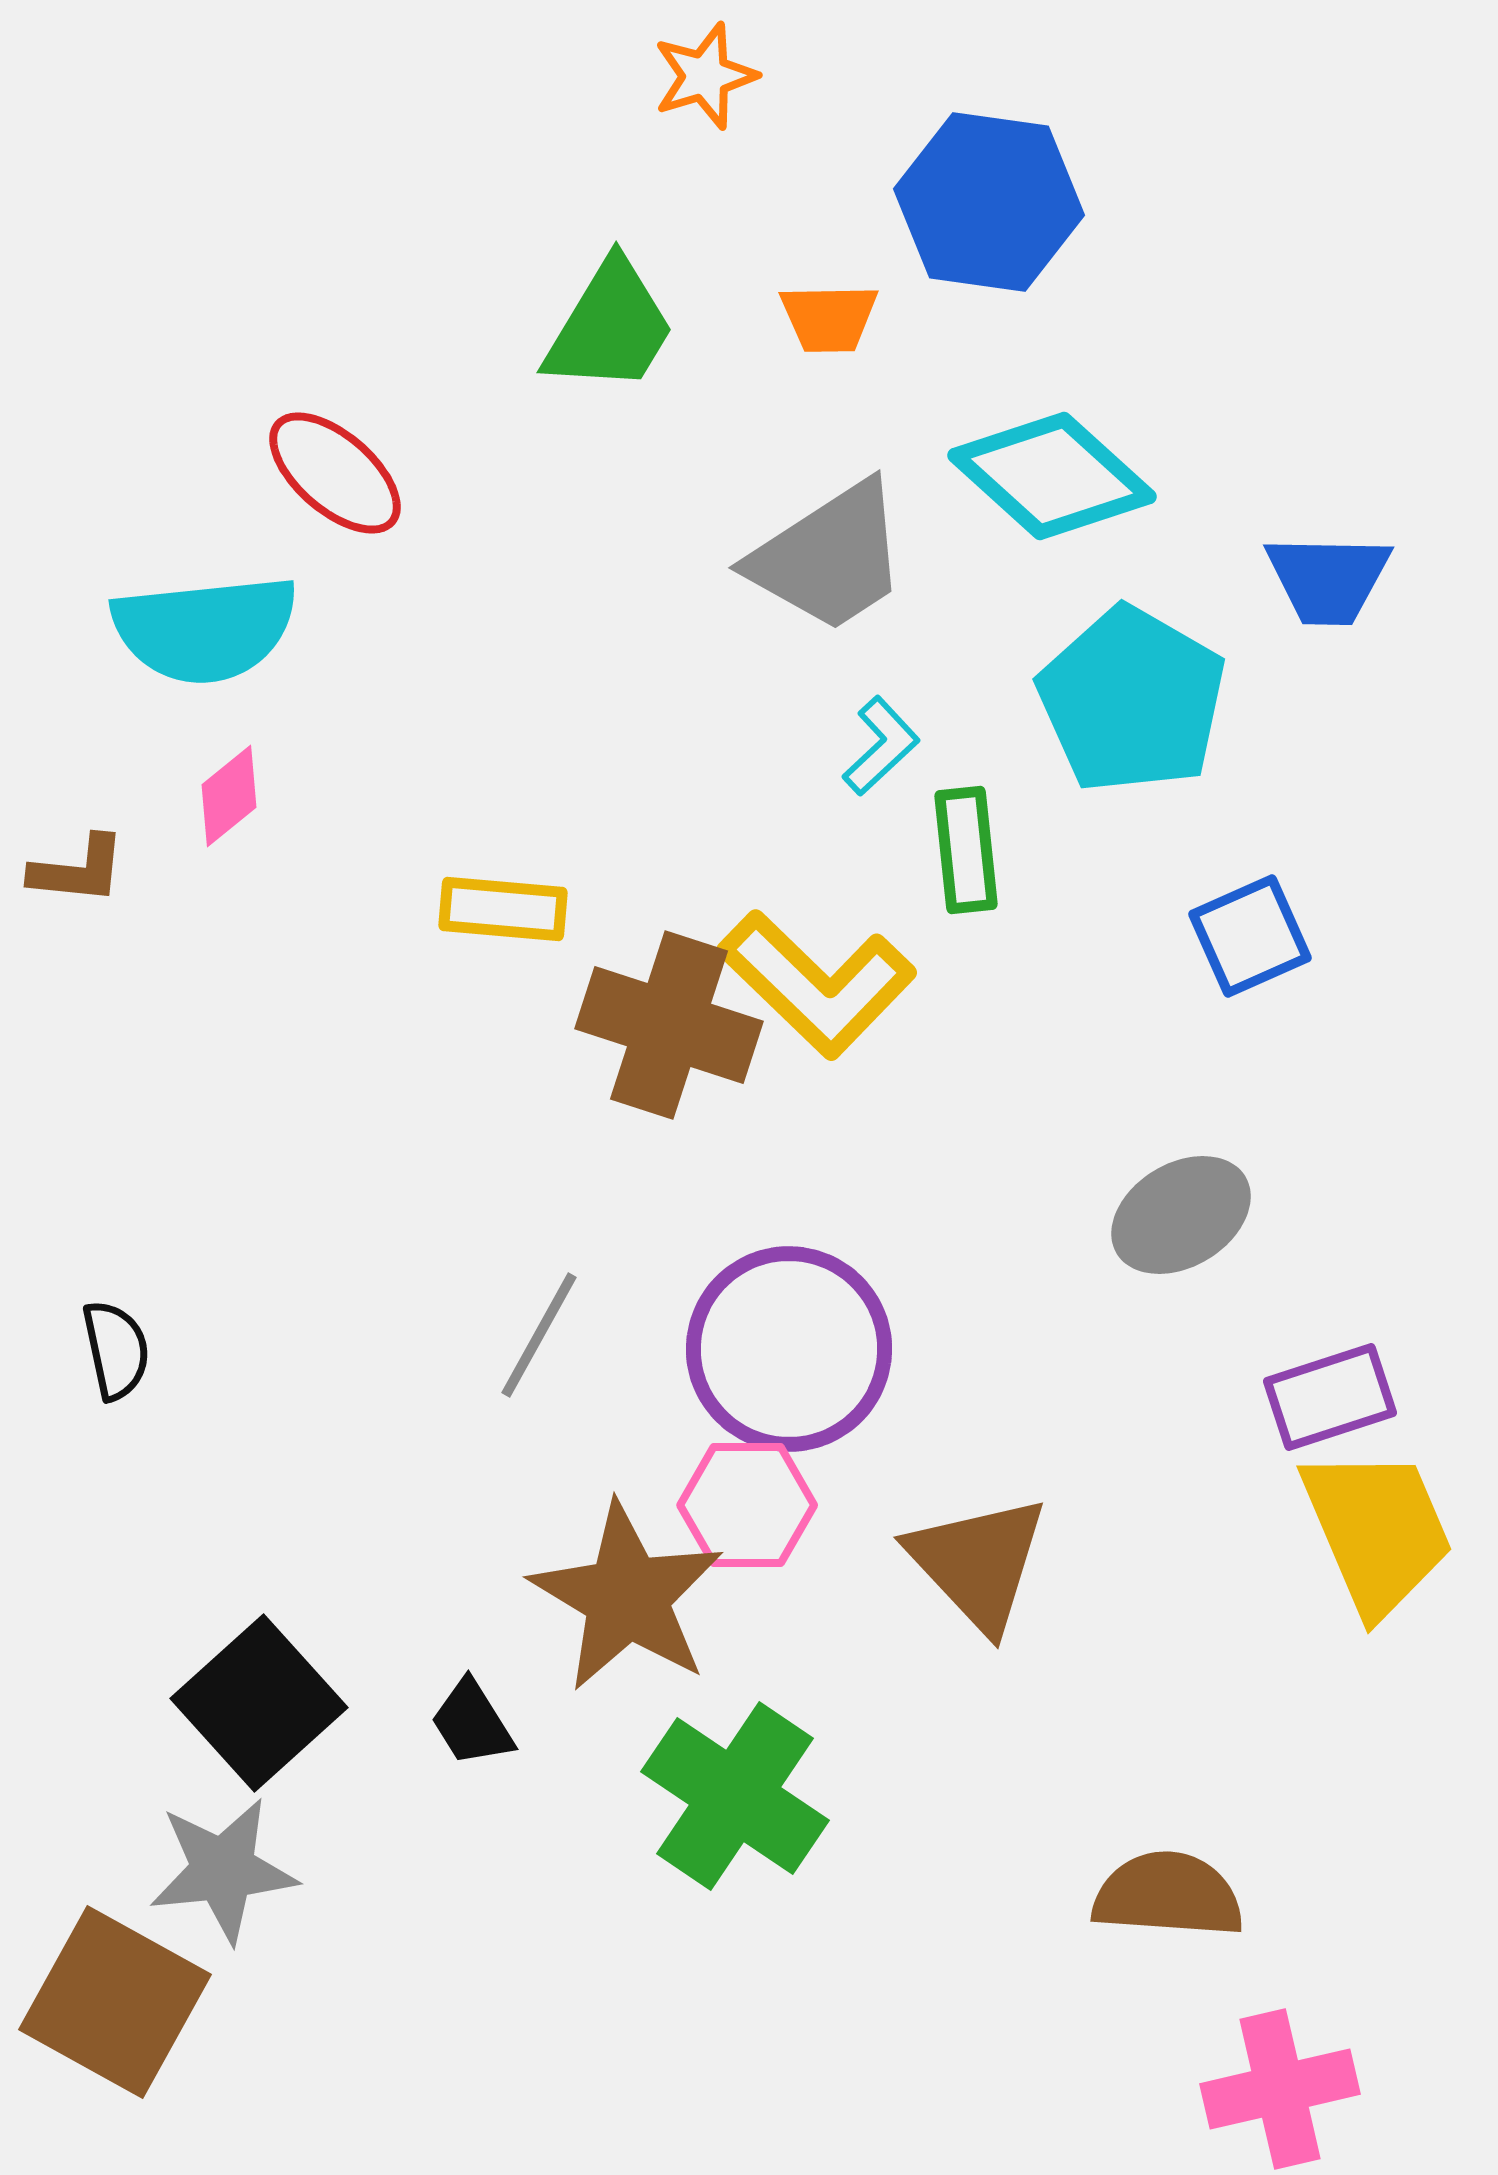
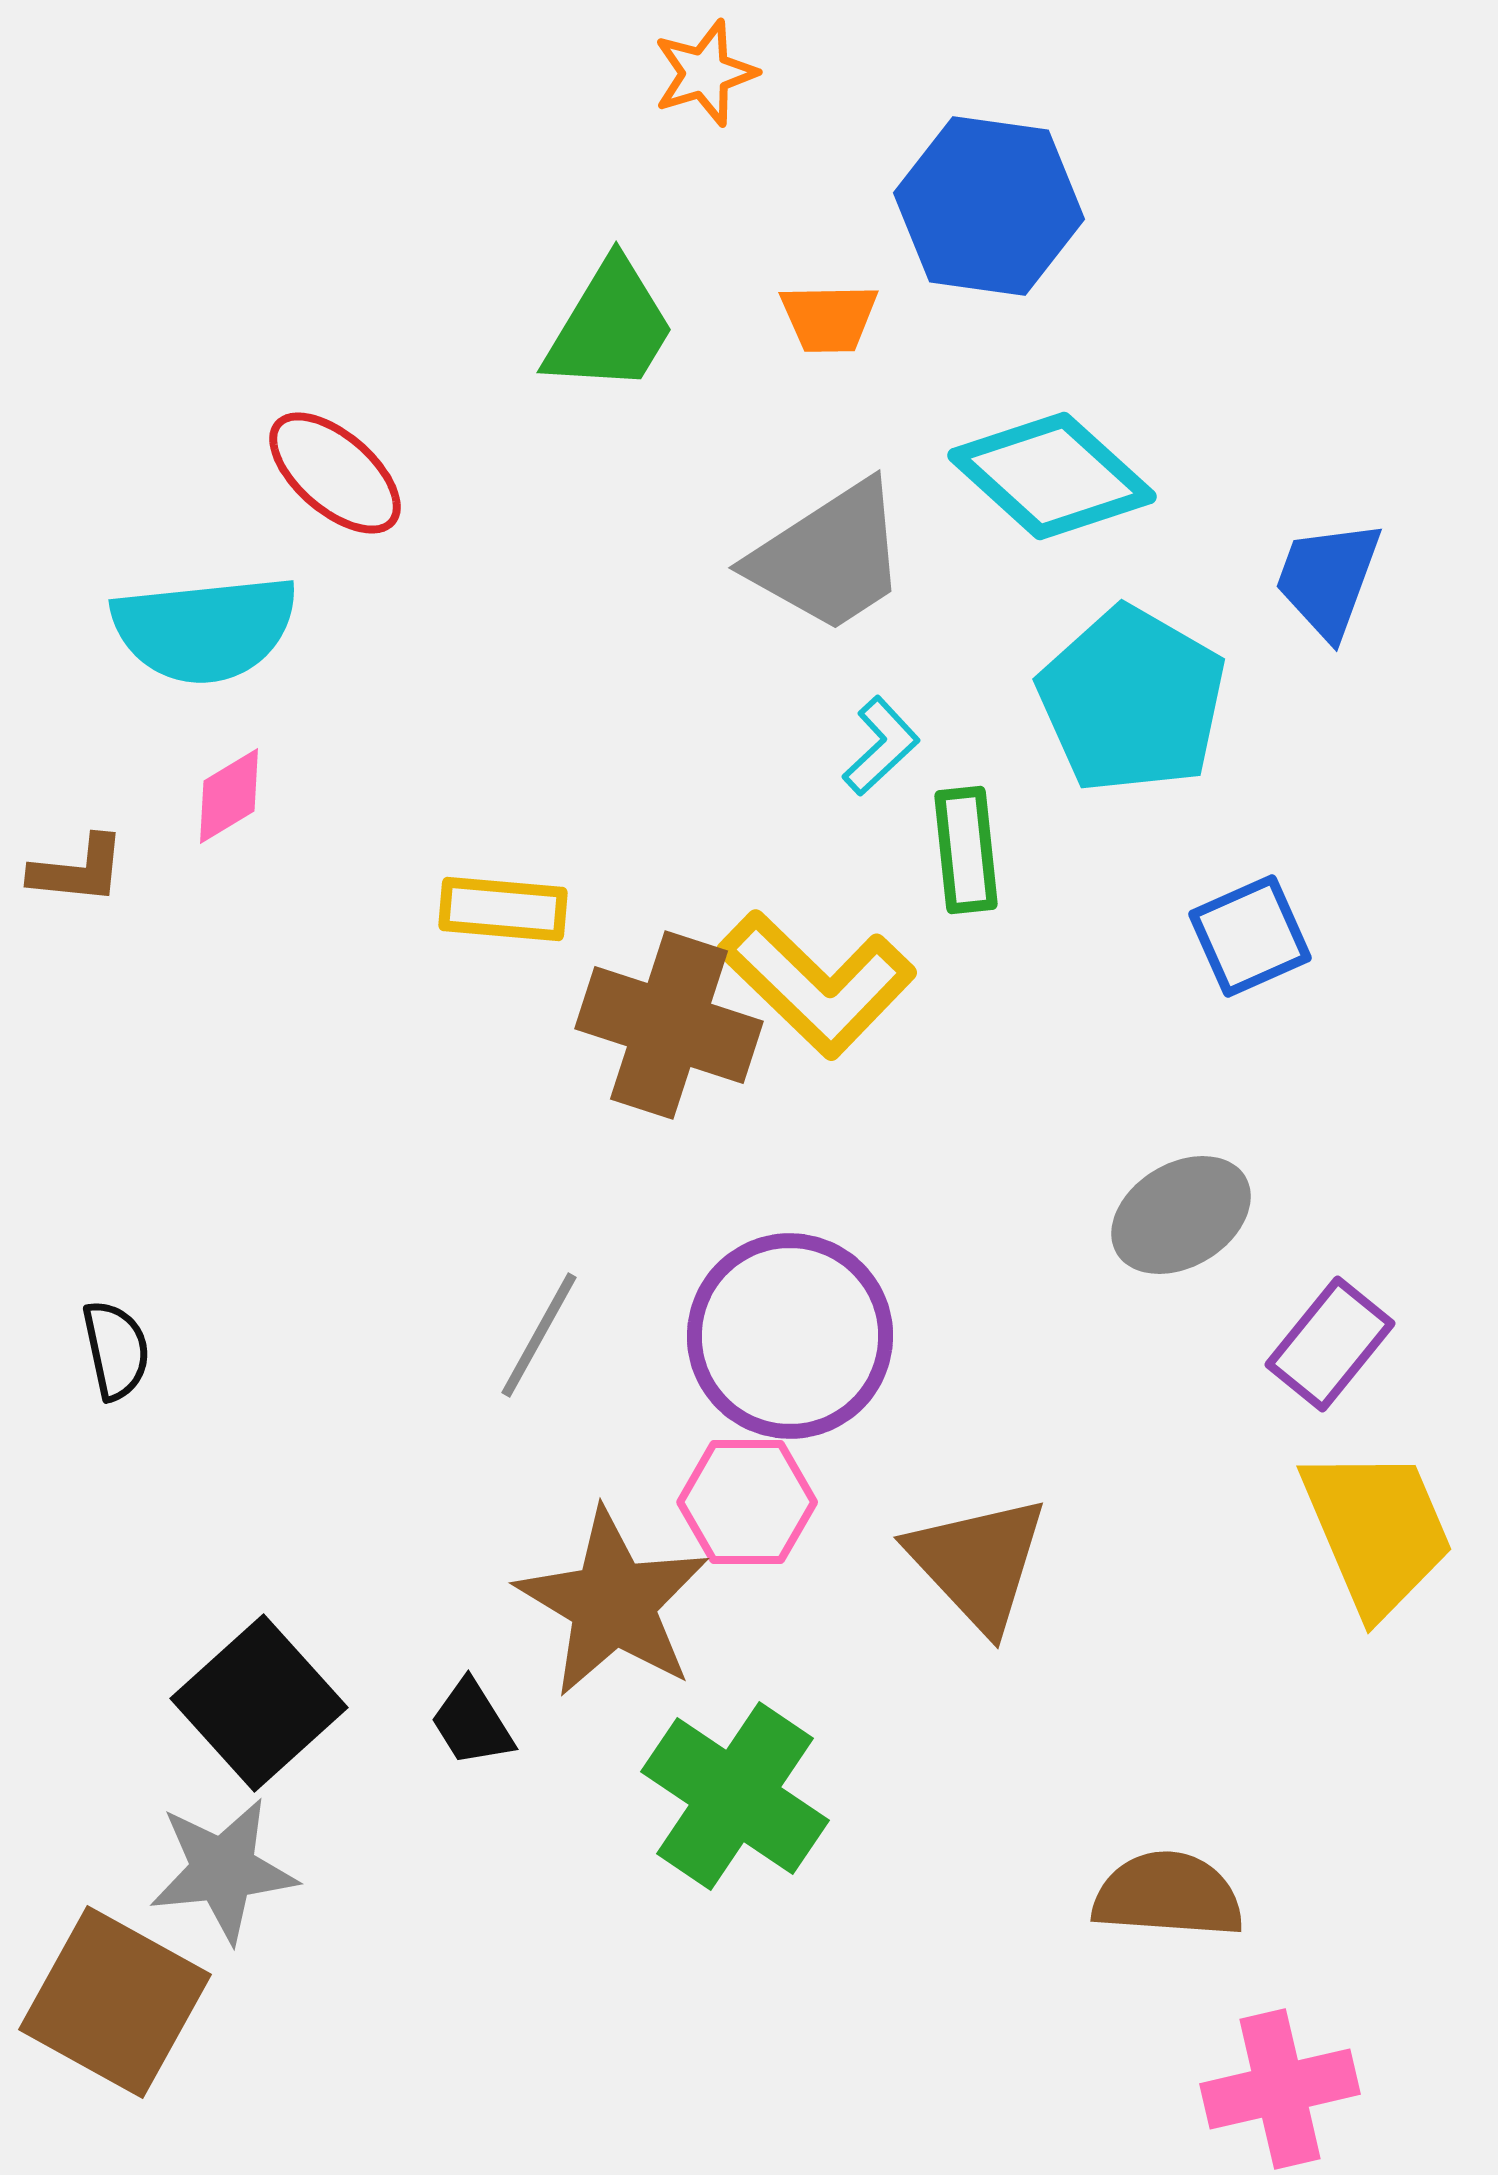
orange star: moved 3 px up
blue hexagon: moved 4 px down
blue trapezoid: rotated 109 degrees clockwise
pink diamond: rotated 8 degrees clockwise
purple circle: moved 1 px right, 13 px up
purple rectangle: moved 53 px up; rotated 33 degrees counterclockwise
pink hexagon: moved 3 px up
brown star: moved 14 px left, 6 px down
